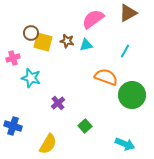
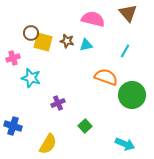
brown triangle: rotated 42 degrees counterclockwise
pink semicircle: rotated 50 degrees clockwise
purple cross: rotated 16 degrees clockwise
